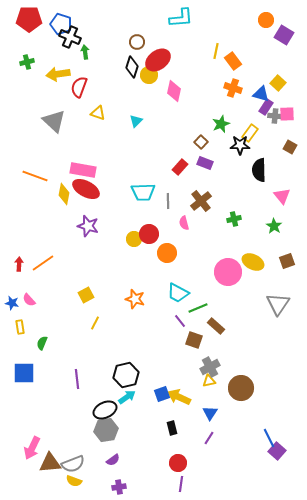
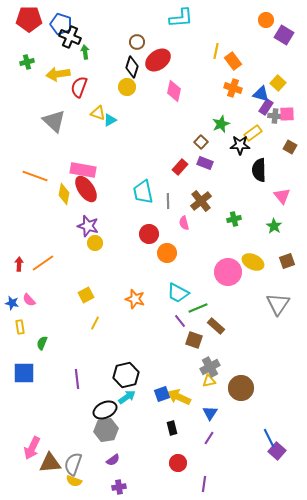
yellow circle at (149, 75): moved 22 px left, 12 px down
cyan triangle at (136, 121): moved 26 px left, 1 px up; rotated 16 degrees clockwise
yellow rectangle at (250, 133): moved 3 px right; rotated 18 degrees clockwise
red ellipse at (86, 189): rotated 28 degrees clockwise
cyan trapezoid at (143, 192): rotated 80 degrees clockwise
yellow circle at (134, 239): moved 39 px left, 4 px down
gray semicircle at (73, 464): rotated 130 degrees clockwise
purple line at (181, 484): moved 23 px right
